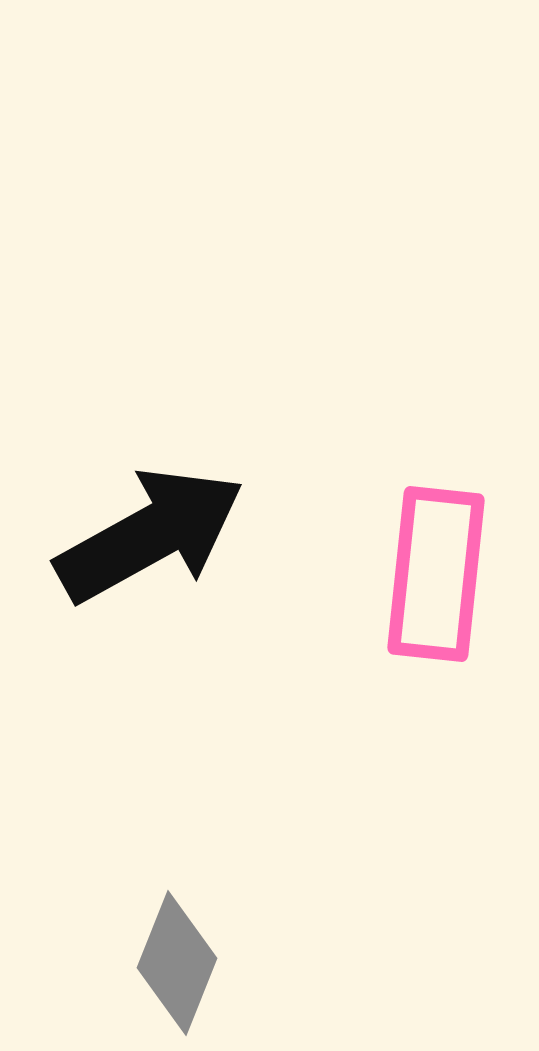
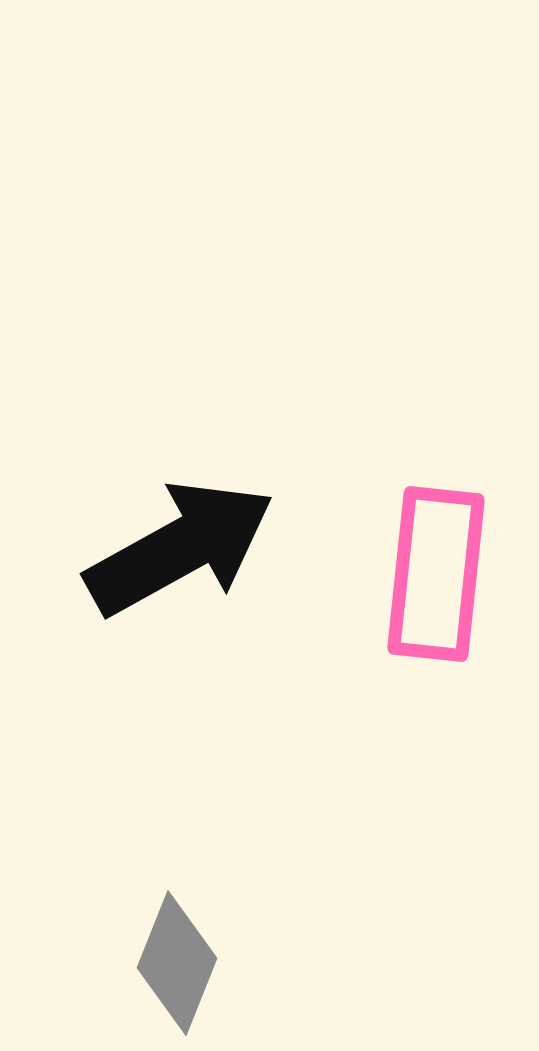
black arrow: moved 30 px right, 13 px down
